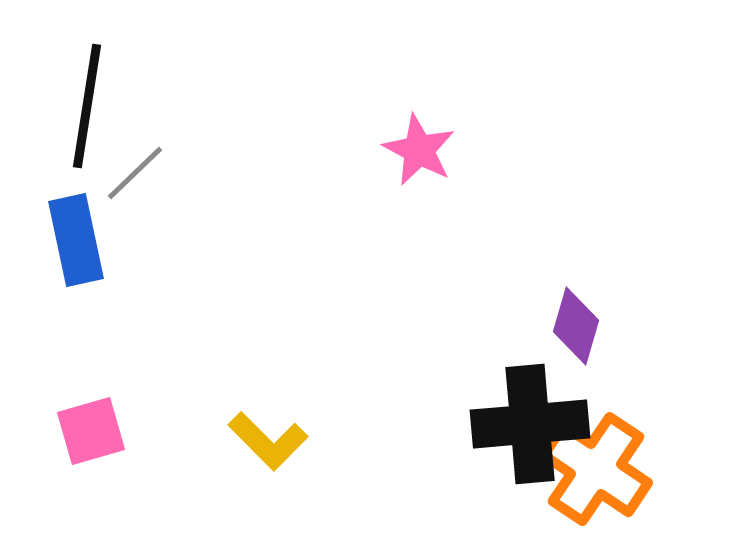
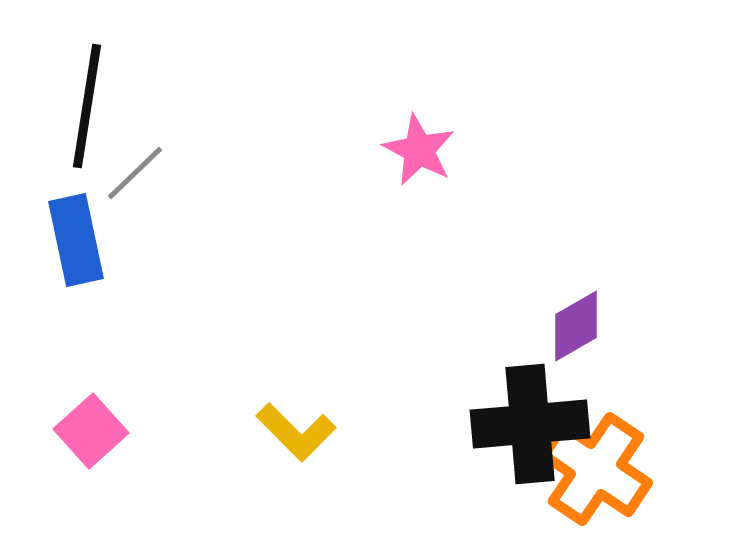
purple diamond: rotated 44 degrees clockwise
pink square: rotated 26 degrees counterclockwise
yellow L-shape: moved 28 px right, 9 px up
